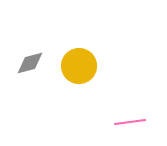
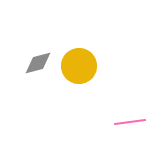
gray diamond: moved 8 px right
